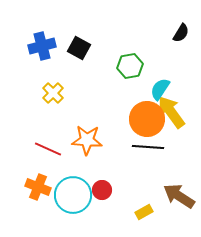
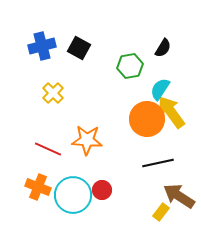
black semicircle: moved 18 px left, 15 px down
black line: moved 10 px right, 16 px down; rotated 16 degrees counterclockwise
yellow rectangle: moved 17 px right; rotated 24 degrees counterclockwise
